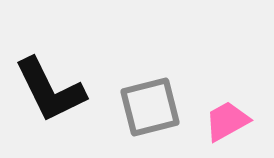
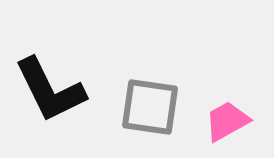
gray square: rotated 22 degrees clockwise
